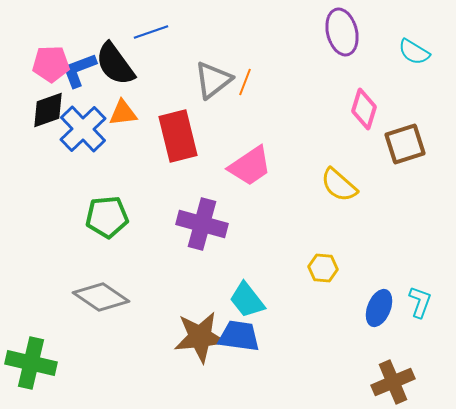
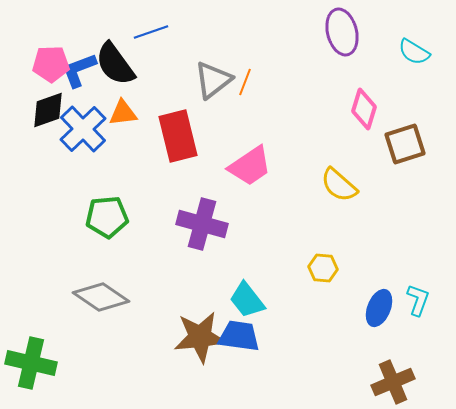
cyan L-shape: moved 2 px left, 2 px up
